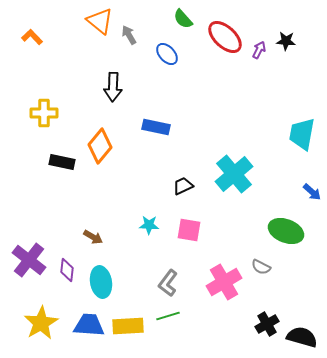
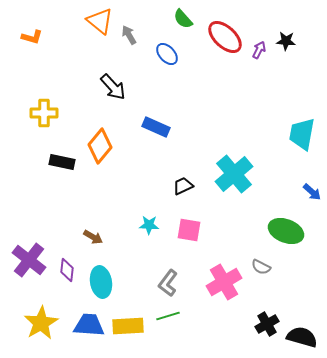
orange L-shape: rotated 150 degrees clockwise
black arrow: rotated 44 degrees counterclockwise
blue rectangle: rotated 12 degrees clockwise
